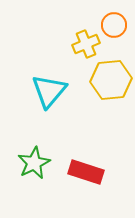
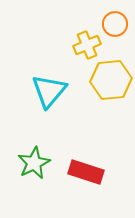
orange circle: moved 1 px right, 1 px up
yellow cross: moved 1 px right, 1 px down
